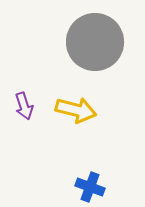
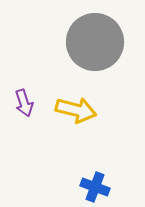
purple arrow: moved 3 px up
blue cross: moved 5 px right
